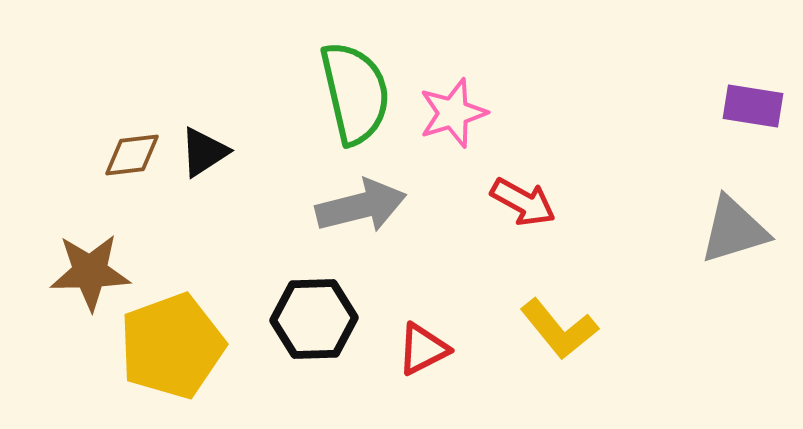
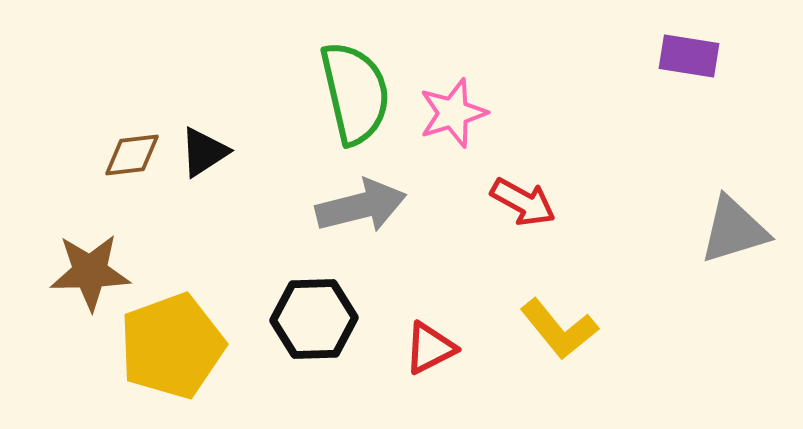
purple rectangle: moved 64 px left, 50 px up
red triangle: moved 7 px right, 1 px up
